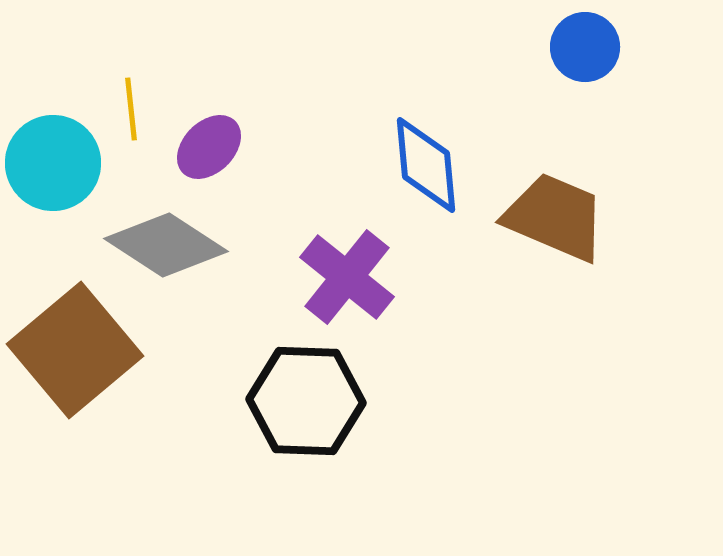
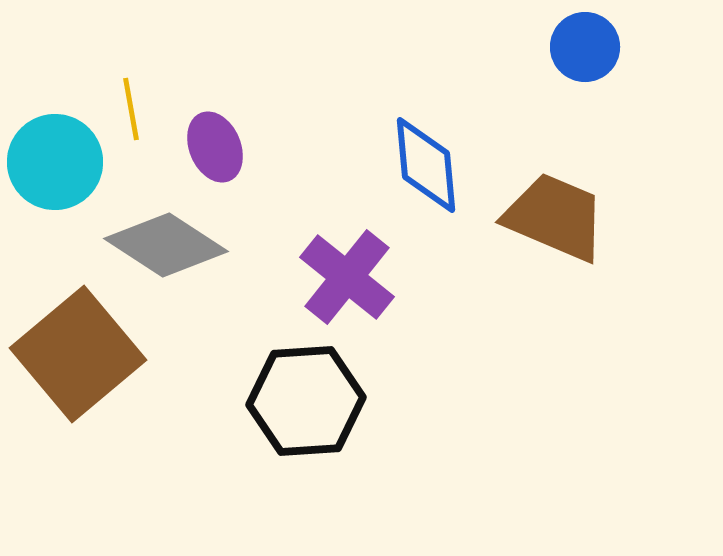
yellow line: rotated 4 degrees counterclockwise
purple ellipse: moved 6 px right; rotated 68 degrees counterclockwise
cyan circle: moved 2 px right, 1 px up
brown square: moved 3 px right, 4 px down
black hexagon: rotated 6 degrees counterclockwise
